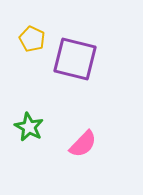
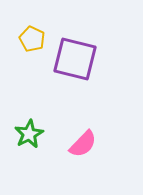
green star: moved 7 px down; rotated 16 degrees clockwise
